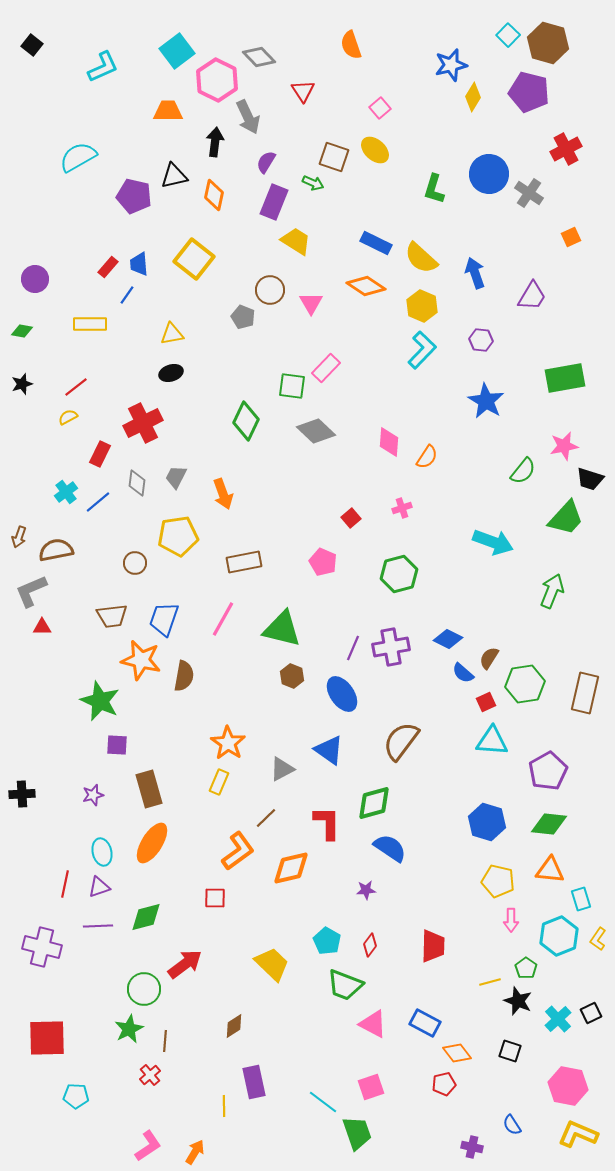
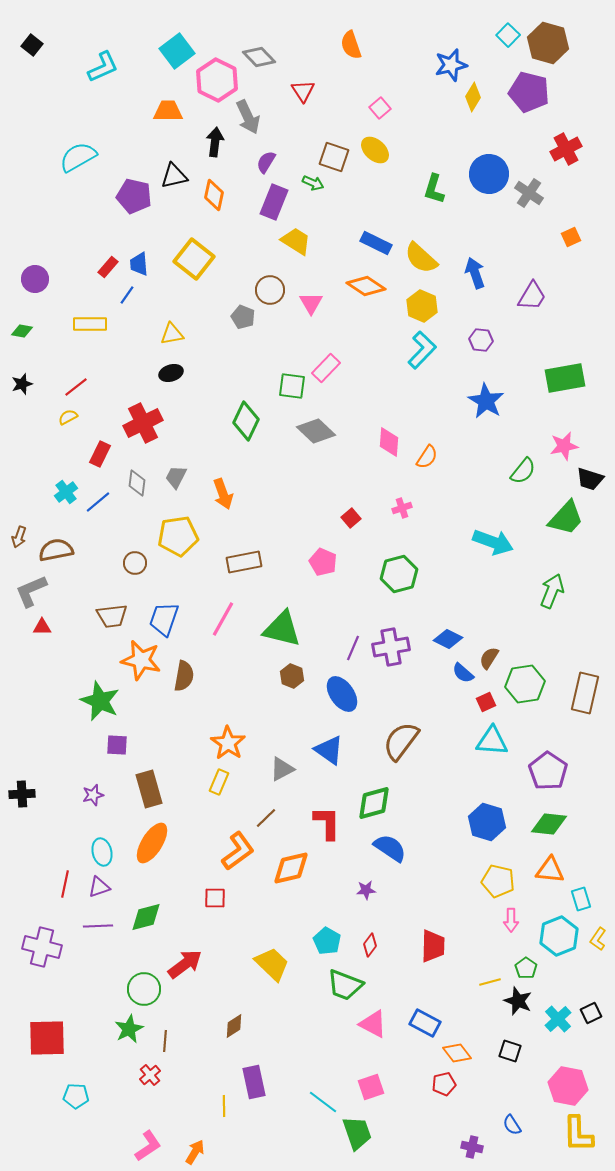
purple pentagon at (548, 771): rotated 9 degrees counterclockwise
yellow L-shape at (578, 1134): rotated 114 degrees counterclockwise
